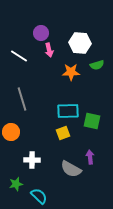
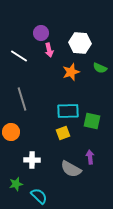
green semicircle: moved 3 px right, 3 px down; rotated 40 degrees clockwise
orange star: rotated 18 degrees counterclockwise
